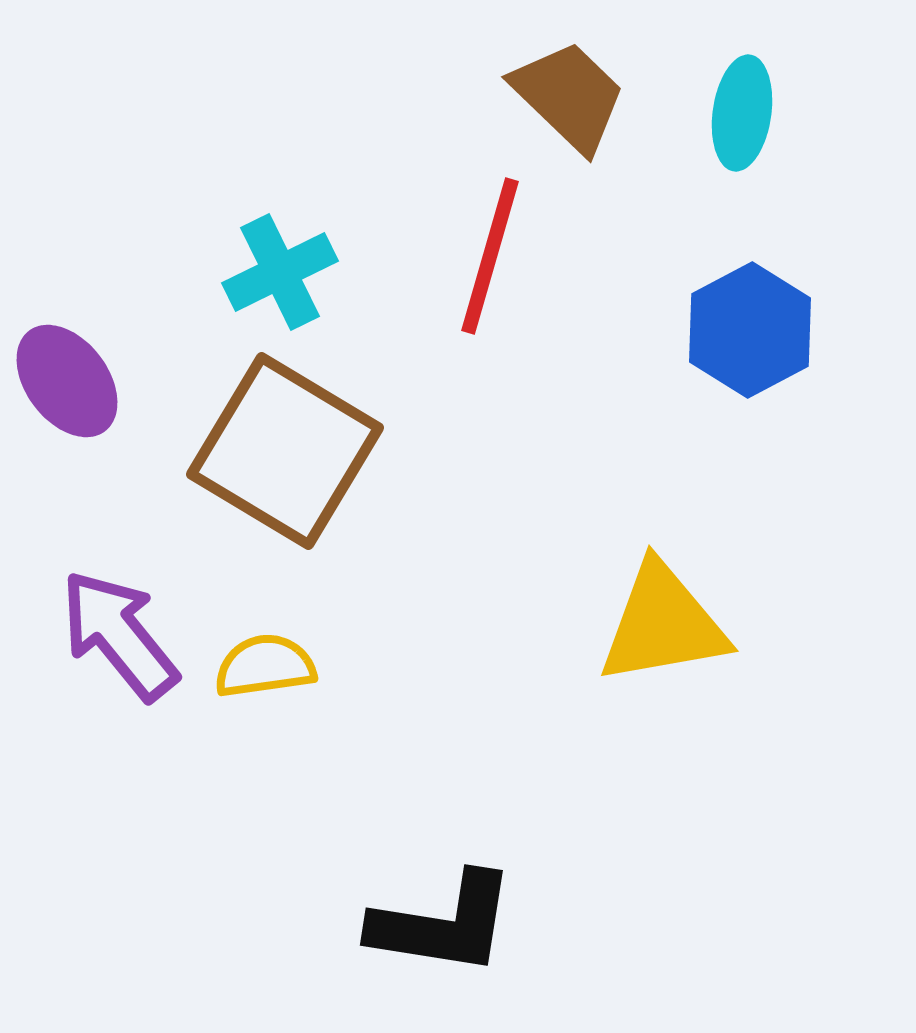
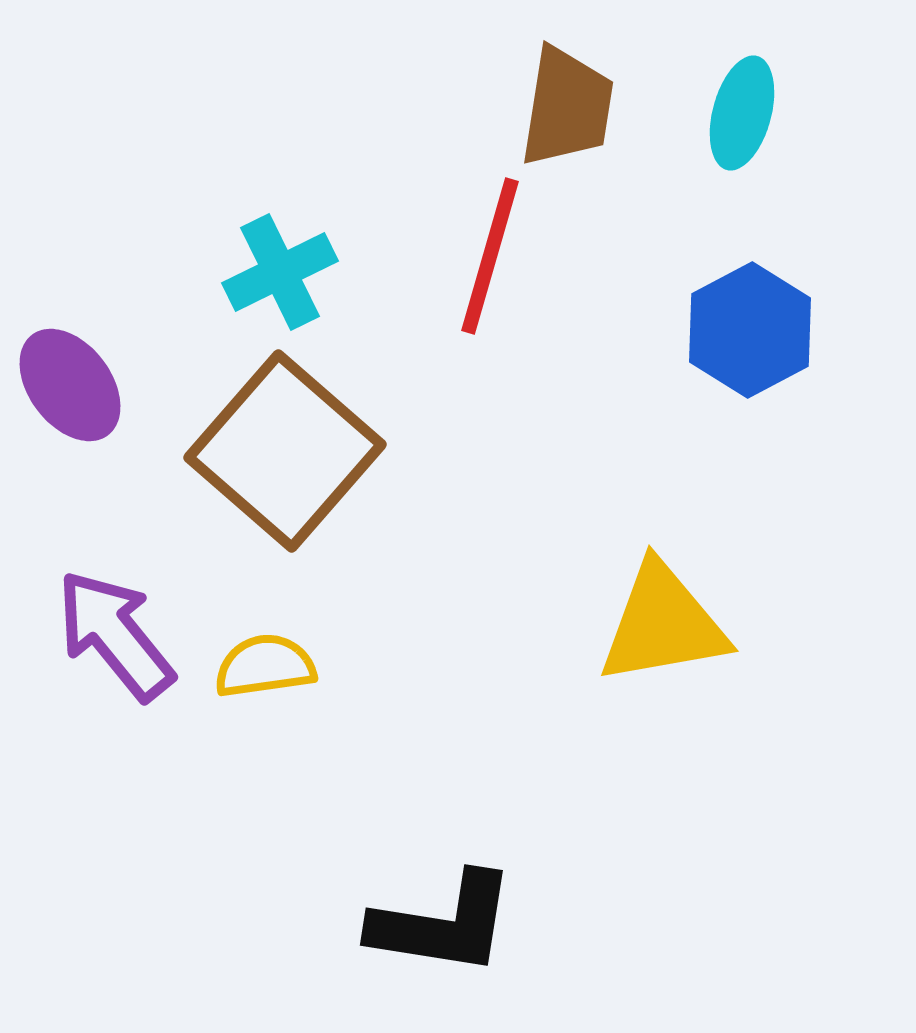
brown trapezoid: moved 2 px left, 11 px down; rotated 55 degrees clockwise
cyan ellipse: rotated 7 degrees clockwise
purple ellipse: moved 3 px right, 4 px down
brown square: rotated 10 degrees clockwise
purple arrow: moved 4 px left
